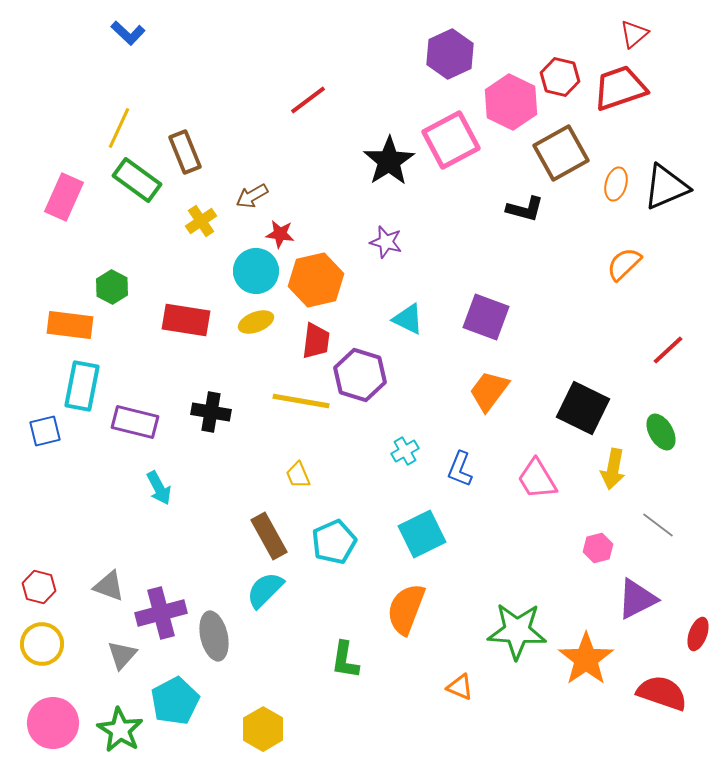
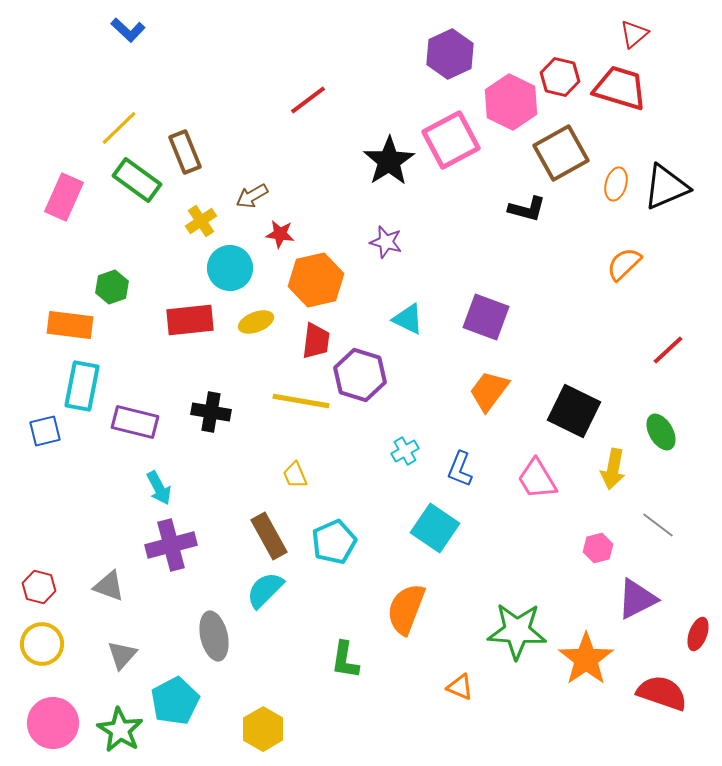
blue L-shape at (128, 33): moved 3 px up
red trapezoid at (620, 88): rotated 36 degrees clockwise
yellow line at (119, 128): rotated 21 degrees clockwise
black L-shape at (525, 209): moved 2 px right
cyan circle at (256, 271): moved 26 px left, 3 px up
green hexagon at (112, 287): rotated 12 degrees clockwise
red rectangle at (186, 320): moved 4 px right; rotated 15 degrees counterclockwise
black square at (583, 408): moved 9 px left, 3 px down
yellow trapezoid at (298, 475): moved 3 px left
cyan square at (422, 534): moved 13 px right, 6 px up; rotated 30 degrees counterclockwise
purple cross at (161, 613): moved 10 px right, 68 px up
